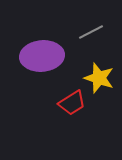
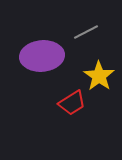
gray line: moved 5 px left
yellow star: moved 2 px up; rotated 16 degrees clockwise
